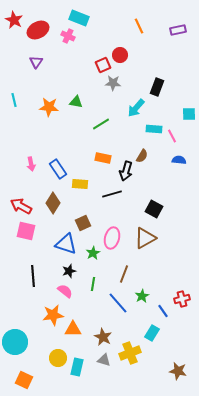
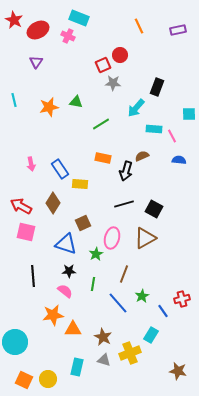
orange star at (49, 107): rotated 18 degrees counterclockwise
brown semicircle at (142, 156): rotated 144 degrees counterclockwise
blue rectangle at (58, 169): moved 2 px right
black line at (112, 194): moved 12 px right, 10 px down
pink square at (26, 231): moved 1 px down
green star at (93, 253): moved 3 px right, 1 px down
black star at (69, 271): rotated 16 degrees clockwise
cyan rectangle at (152, 333): moved 1 px left, 2 px down
yellow circle at (58, 358): moved 10 px left, 21 px down
